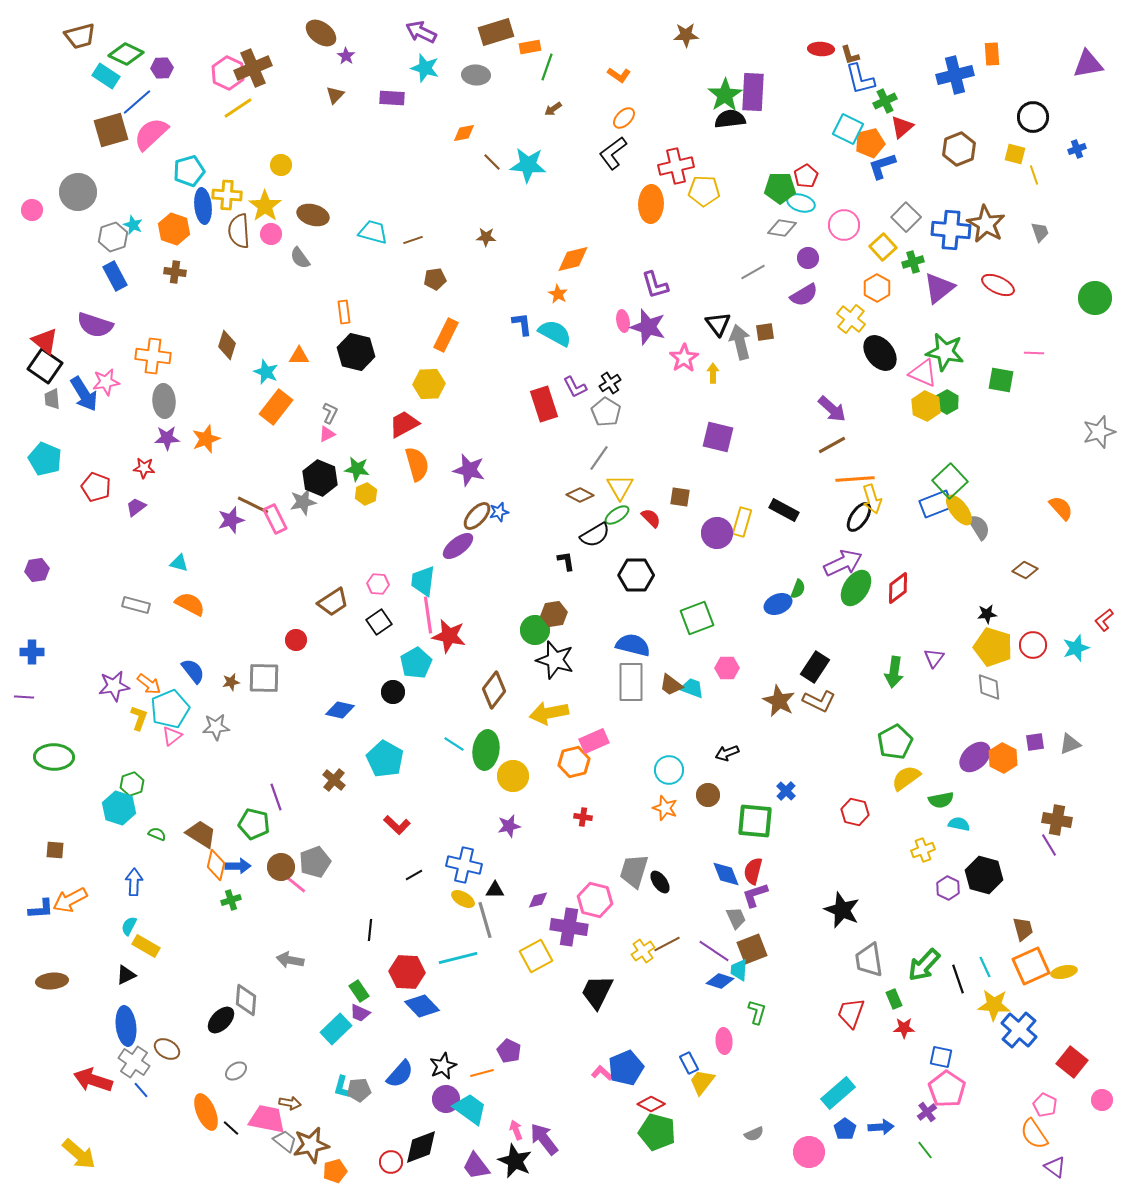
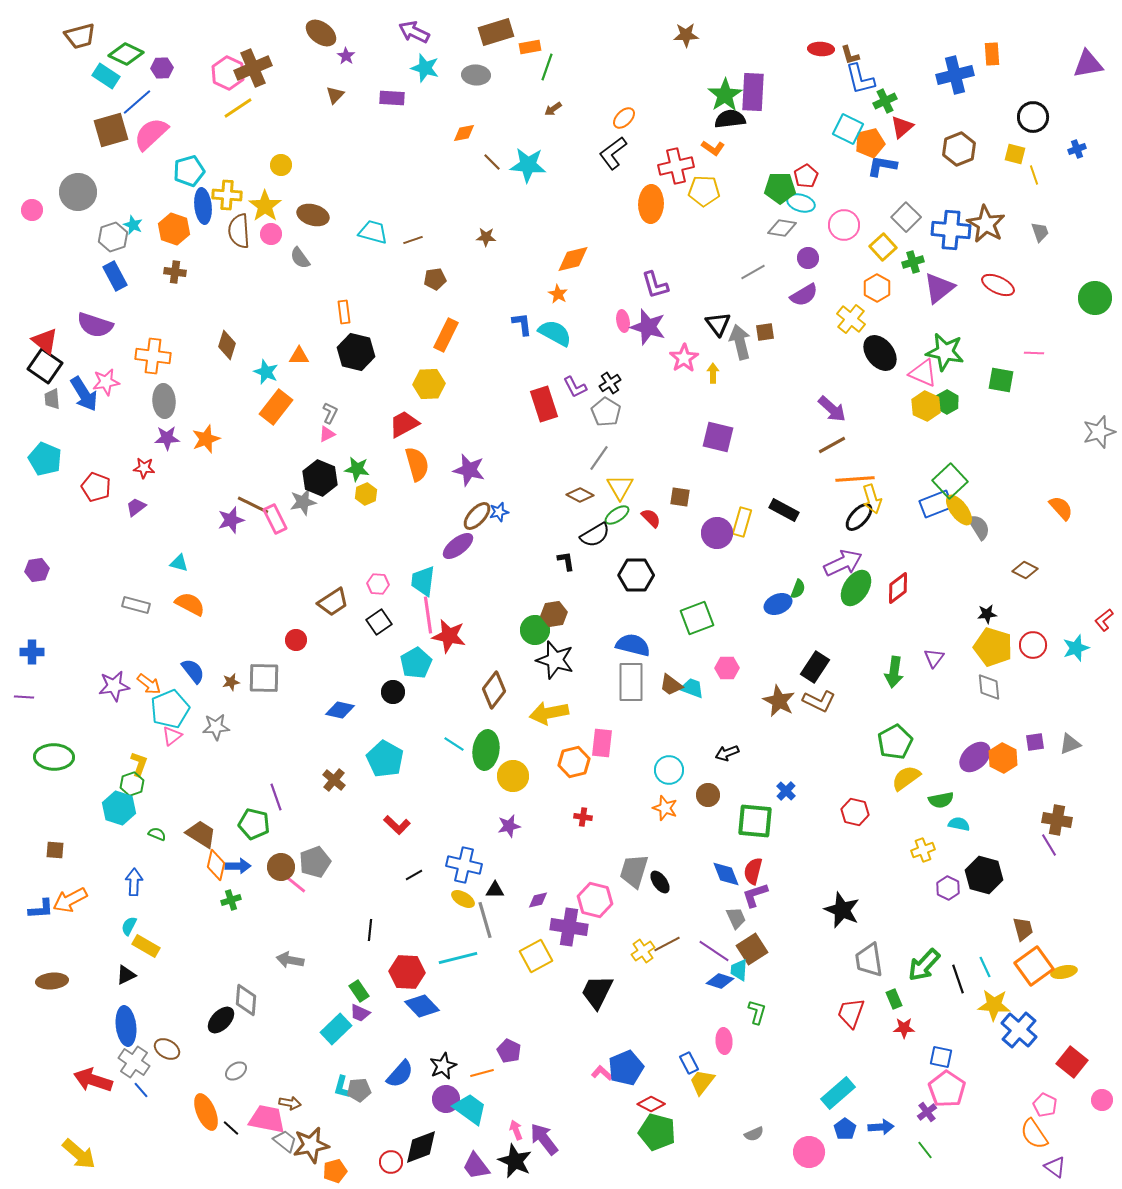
purple arrow at (421, 32): moved 7 px left
orange L-shape at (619, 75): moved 94 px right, 73 px down
blue L-shape at (882, 166): rotated 28 degrees clockwise
black ellipse at (859, 517): rotated 8 degrees clockwise
yellow L-shape at (139, 718): moved 46 px down
pink rectangle at (594, 741): moved 8 px right, 2 px down; rotated 60 degrees counterclockwise
brown square at (752, 949): rotated 12 degrees counterclockwise
orange square at (1031, 966): moved 3 px right; rotated 12 degrees counterclockwise
